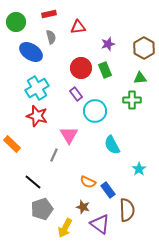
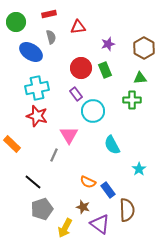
cyan cross: rotated 20 degrees clockwise
cyan circle: moved 2 px left
